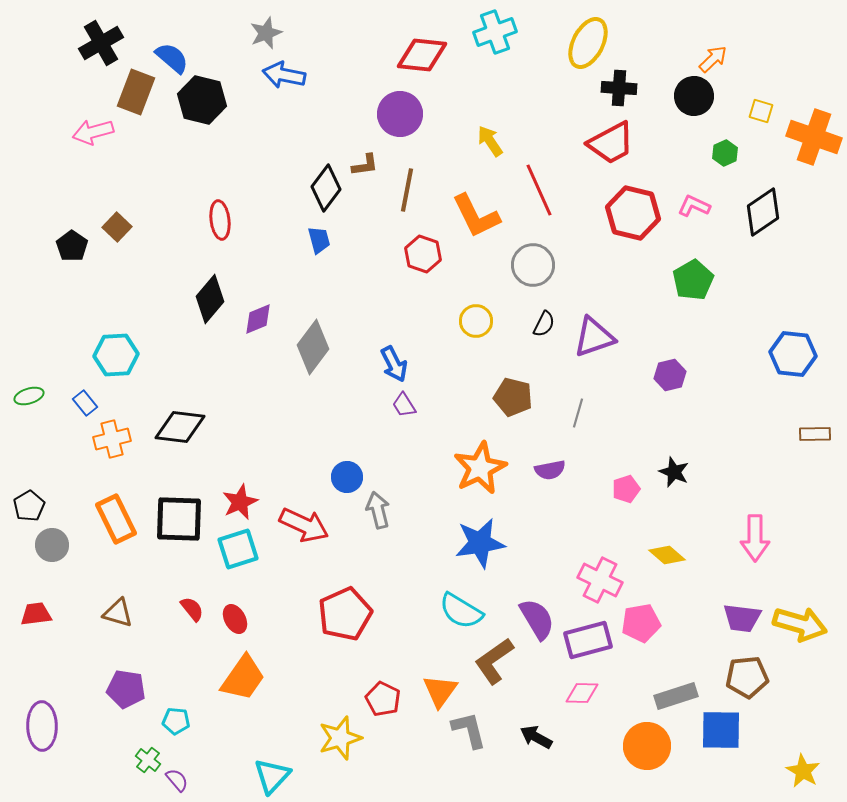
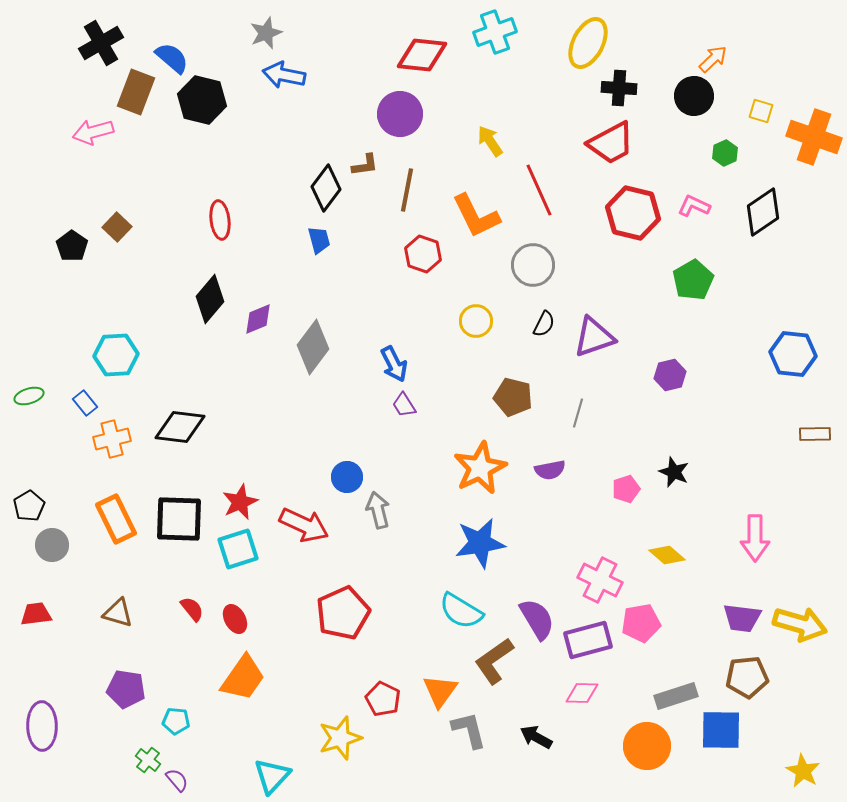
red pentagon at (345, 614): moved 2 px left, 1 px up
